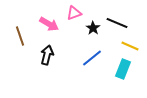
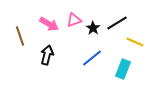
pink triangle: moved 7 px down
black line: rotated 55 degrees counterclockwise
yellow line: moved 5 px right, 4 px up
